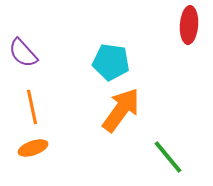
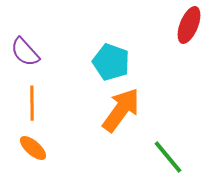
red ellipse: rotated 18 degrees clockwise
purple semicircle: moved 2 px right, 1 px up
cyan pentagon: rotated 12 degrees clockwise
orange line: moved 4 px up; rotated 12 degrees clockwise
orange ellipse: rotated 60 degrees clockwise
